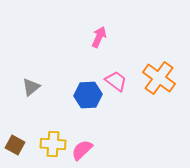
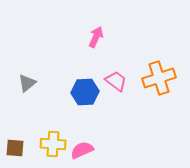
pink arrow: moved 3 px left
orange cross: rotated 36 degrees clockwise
gray triangle: moved 4 px left, 4 px up
blue hexagon: moved 3 px left, 3 px up
brown square: moved 3 px down; rotated 24 degrees counterclockwise
pink semicircle: rotated 20 degrees clockwise
